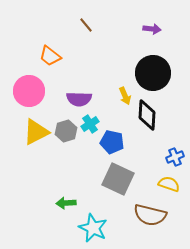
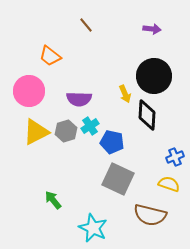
black circle: moved 1 px right, 3 px down
yellow arrow: moved 2 px up
cyan cross: moved 2 px down
green arrow: moved 13 px left, 3 px up; rotated 54 degrees clockwise
